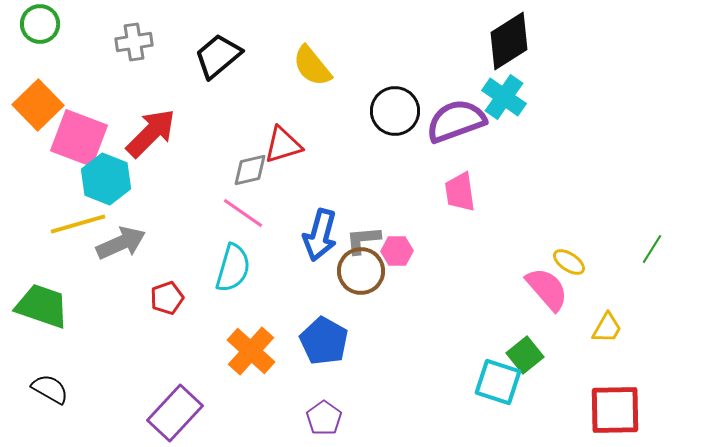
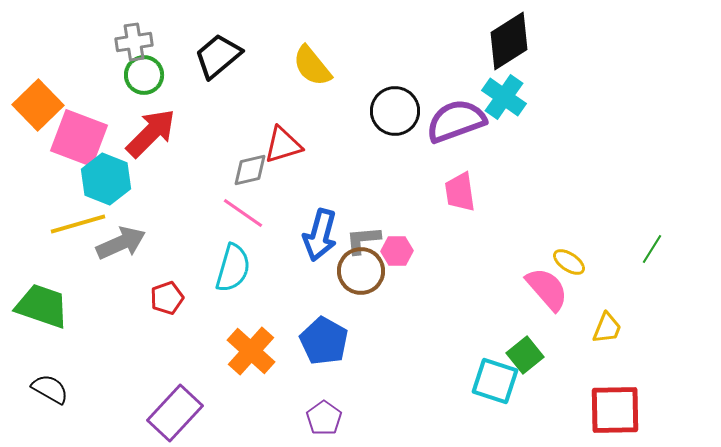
green circle: moved 104 px right, 51 px down
yellow trapezoid: rotated 8 degrees counterclockwise
cyan square: moved 3 px left, 1 px up
